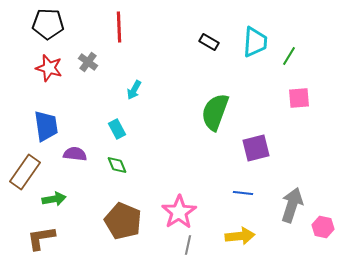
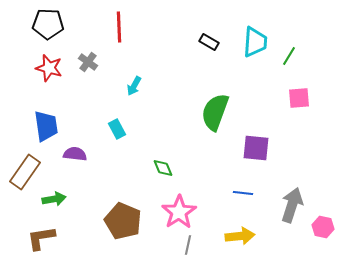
cyan arrow: moved 4 px up
purple square: rotated 20 degrees clockwise
green diamond: moved 46 px right, 3 px down
